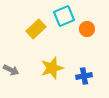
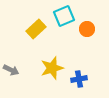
blue cross: moved 5 px left, 3 px down
